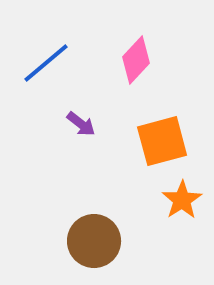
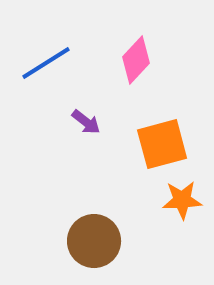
blue line: rotated 8 degrees clockwise
purple arrow: moved 5 px right, 2 px up
orange square: moved 3 px down
orange star: rotated 30 degrees clockwise
